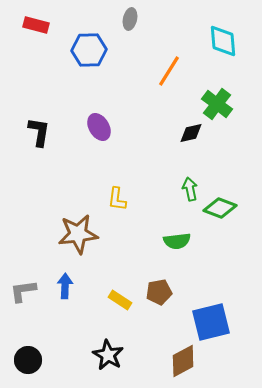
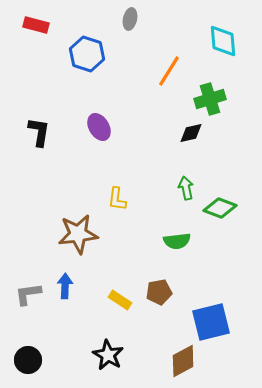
blue hexagon: moved 2 px left, 4 px down; rotated 20 degrees clockwise
green cross: moved 7 px left, 5 px up; rotated 36 degrees clockwise
green arrow: moved 4 px left, 1 px up
gray L-shape: moved 5 px right, 3 px down
